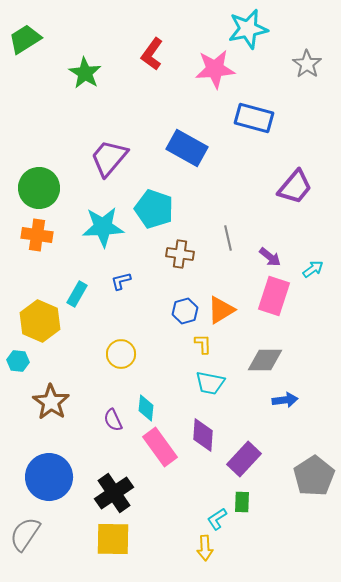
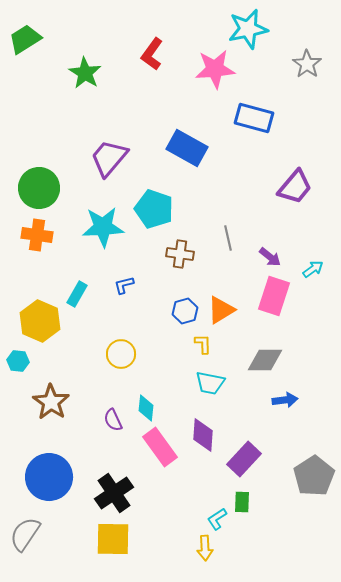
blue L-shape at (121, 281): moved 3 px right, 4 px down
